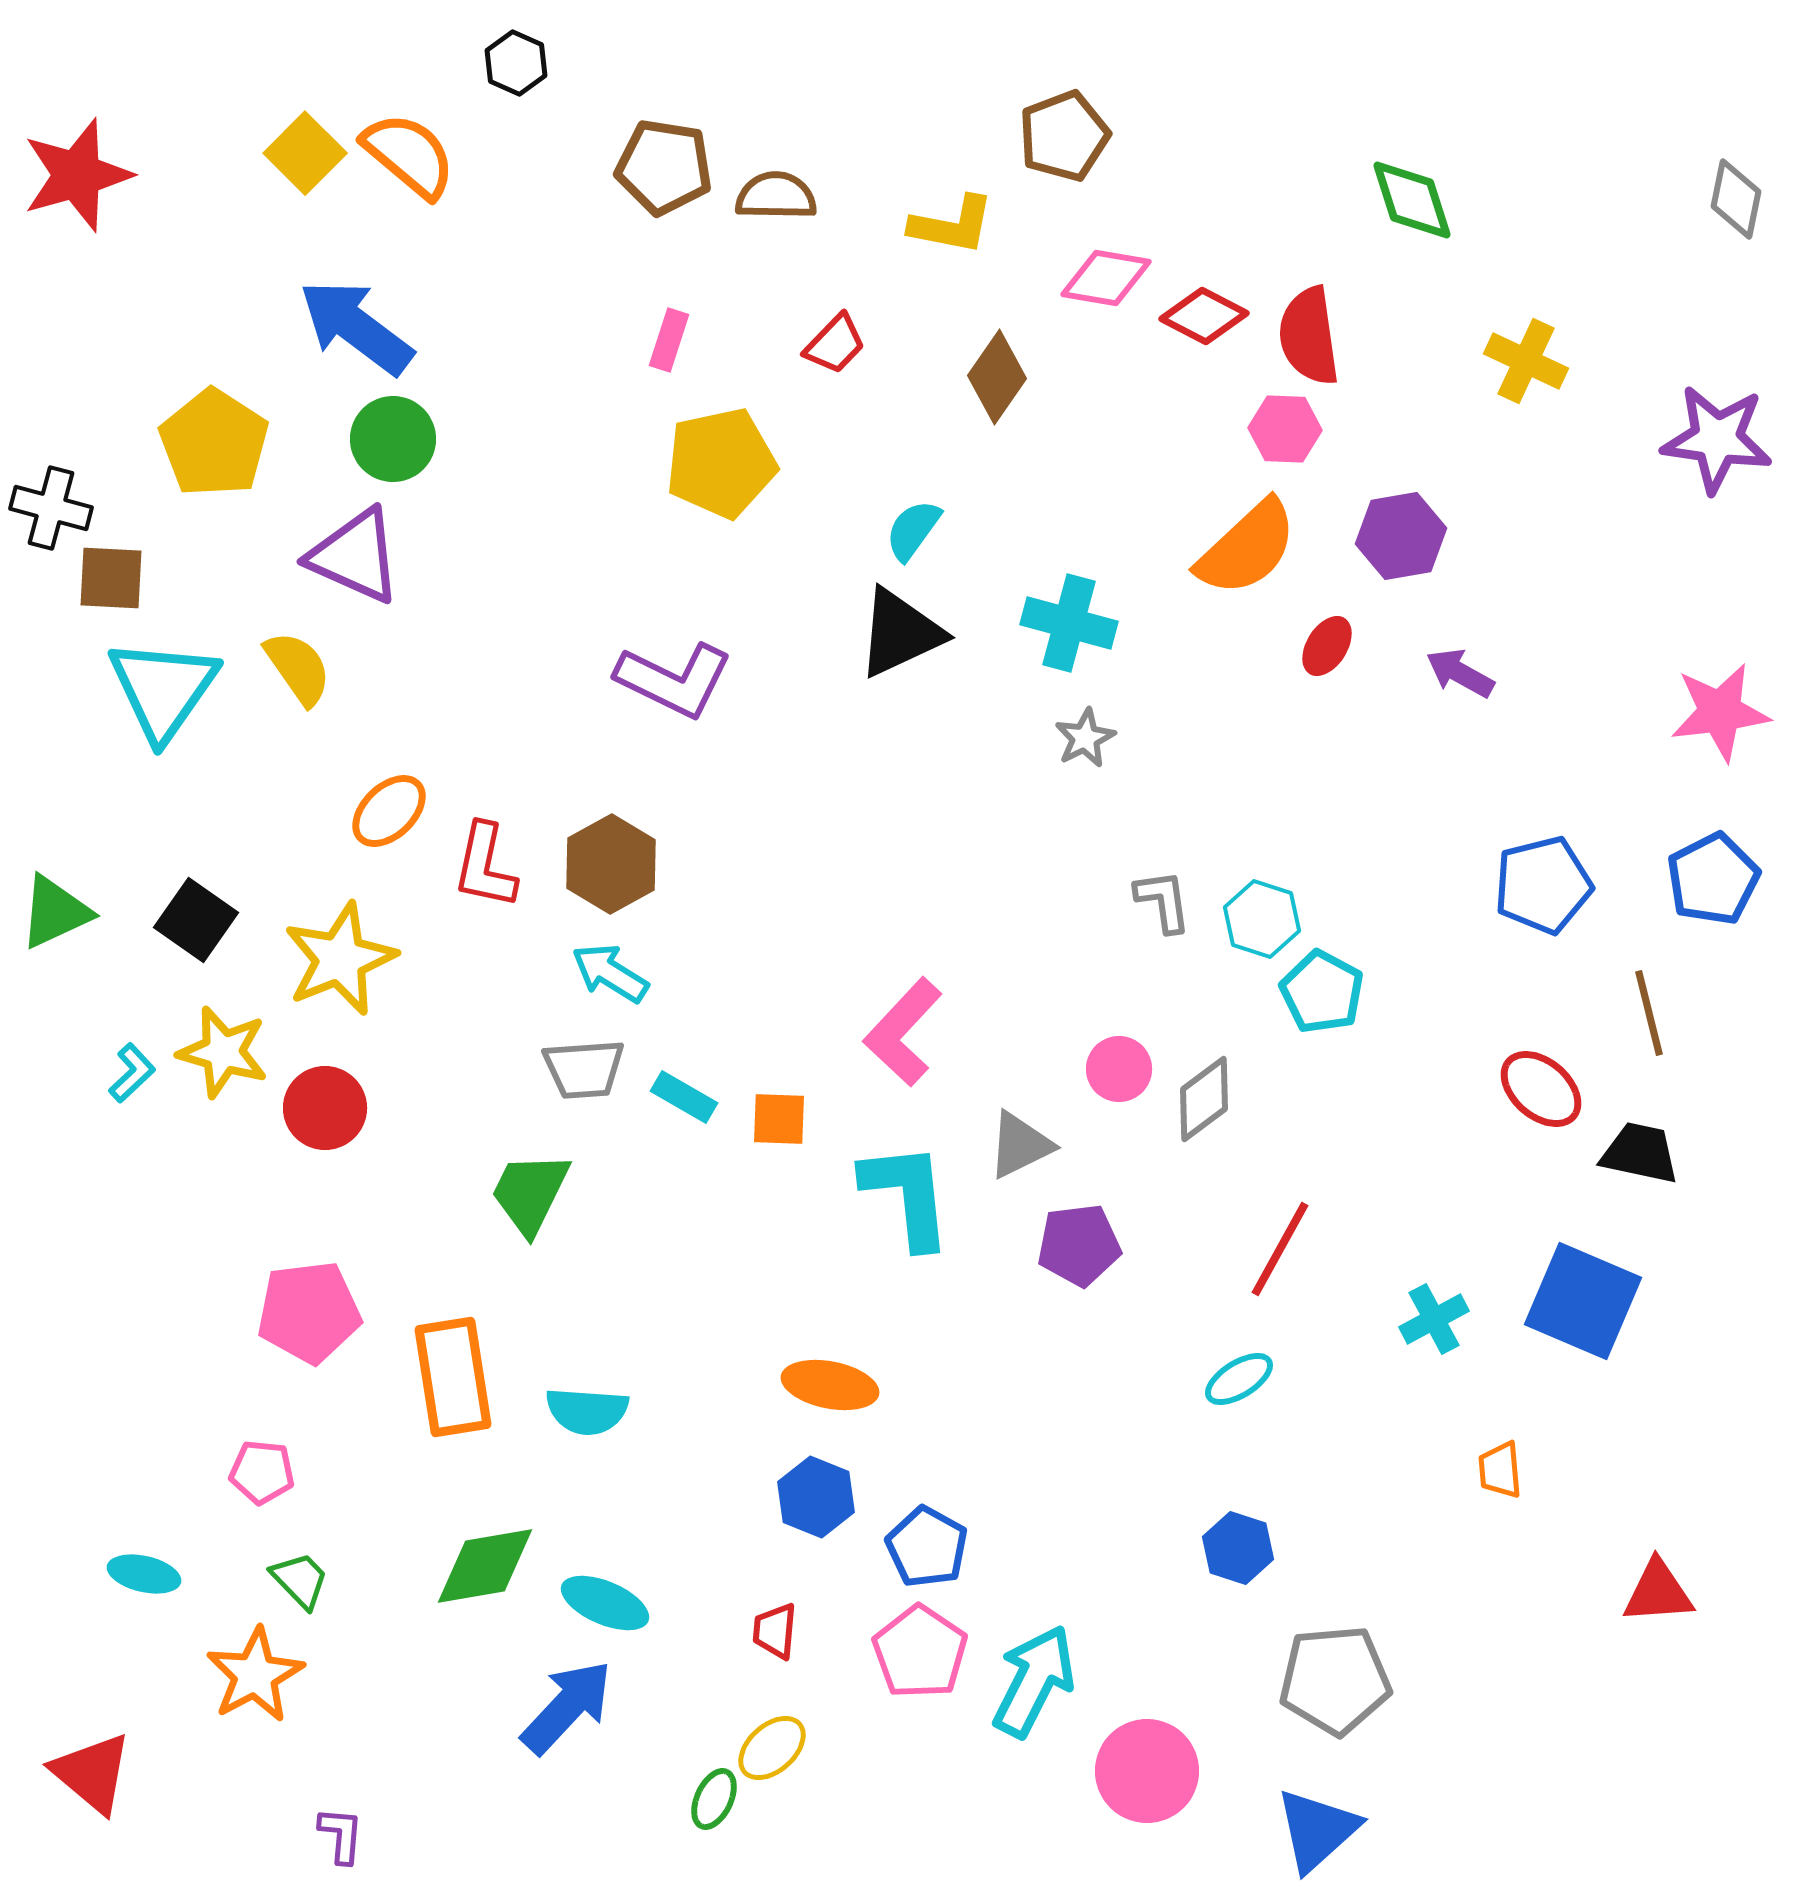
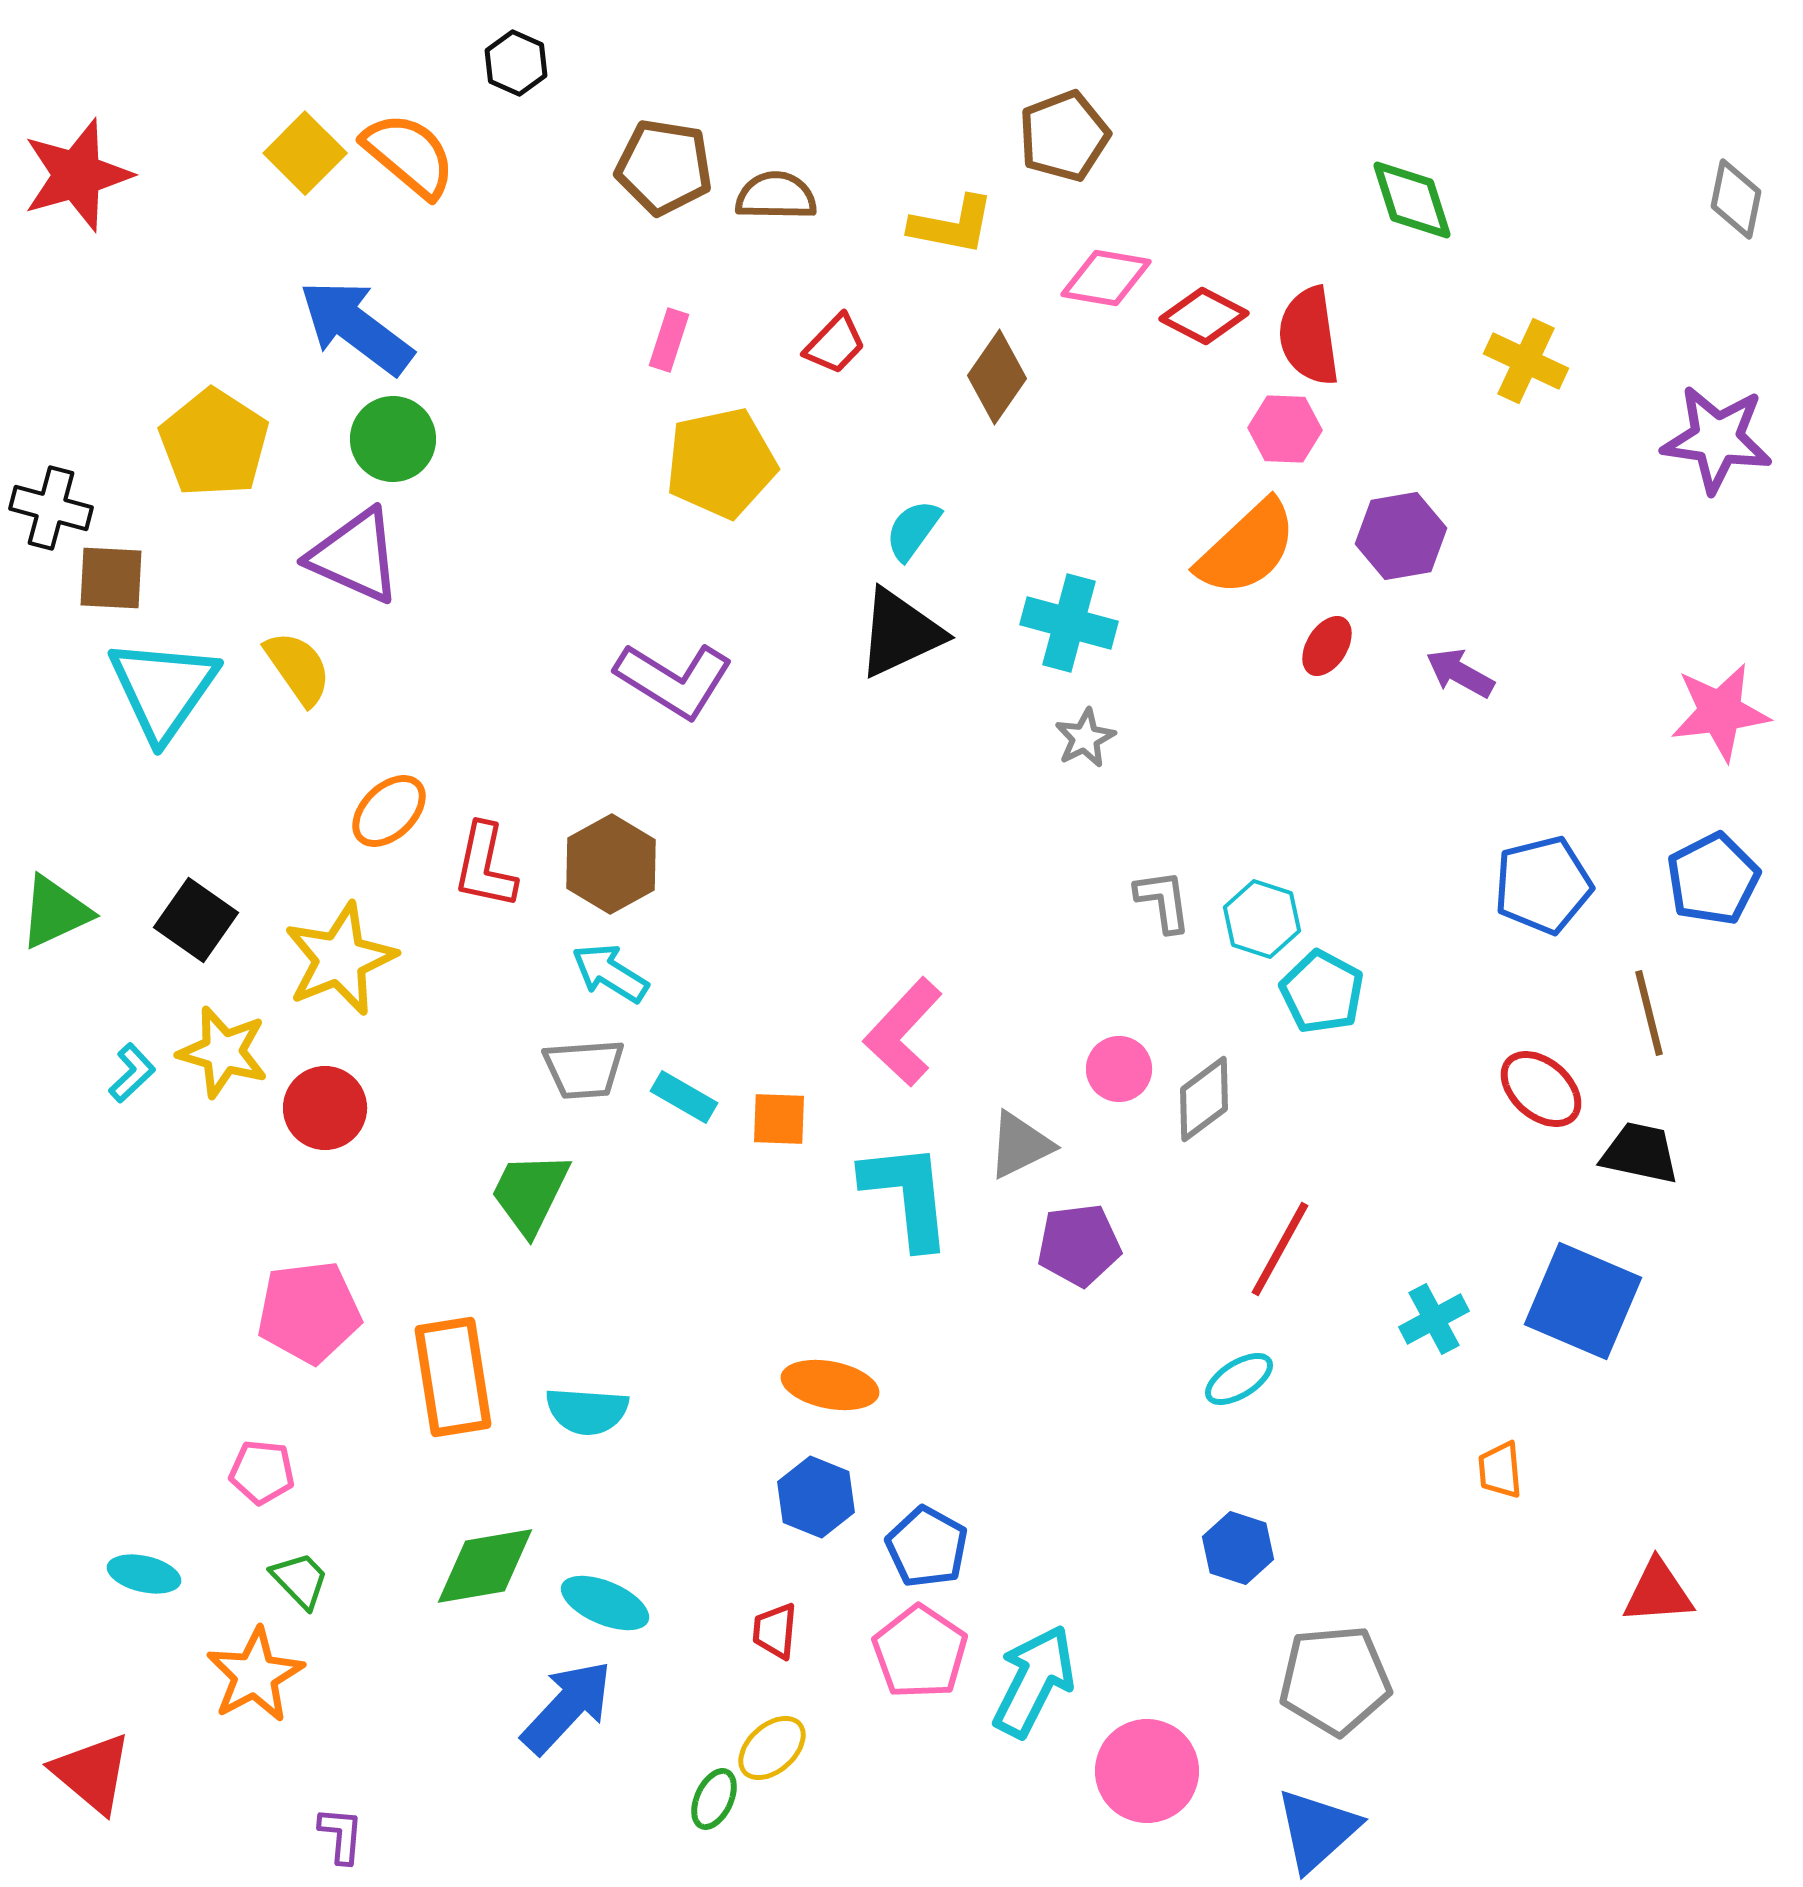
purple L-shape at (674, 680): rotated 6 degrees clockwise
